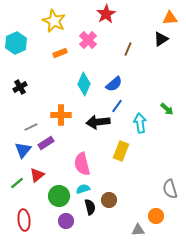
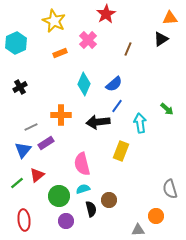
black semicircle: moved 1 px right, 2 px down
